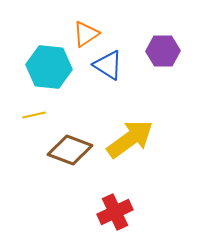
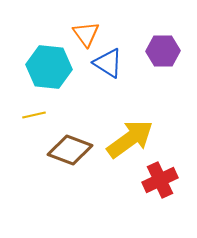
orange triangle: rotated 32 degrees counterclockwise
blue triangle: moved 2 px up
red cross: moved 45 px right, 32 px up
